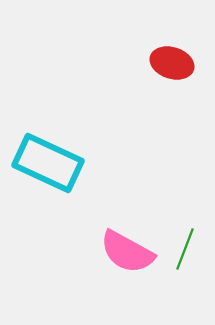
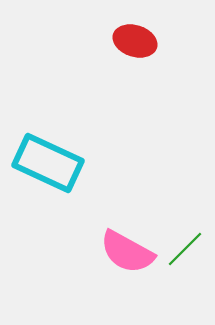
red ellipse: moved 37 px left, 22 px up
green line: rotated 24 degrees clockwise
